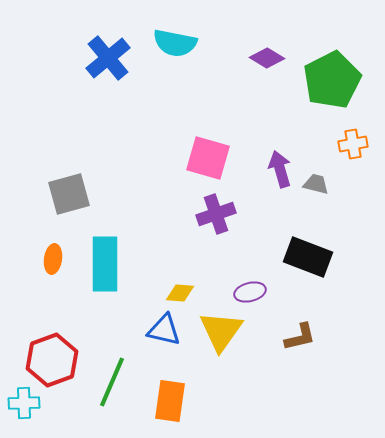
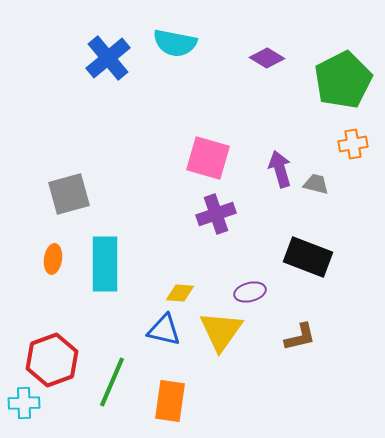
green pentagon: moved 11 px right
